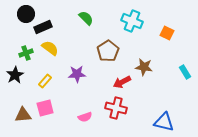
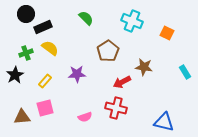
brown triangle: moved 1 px left, 2 px down
